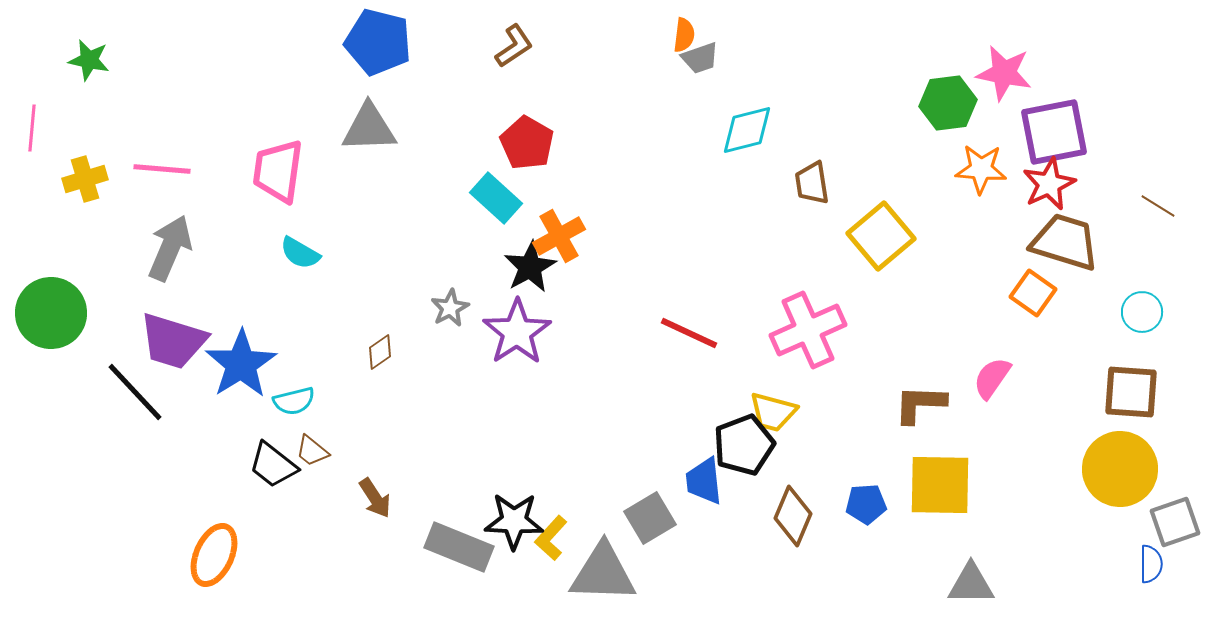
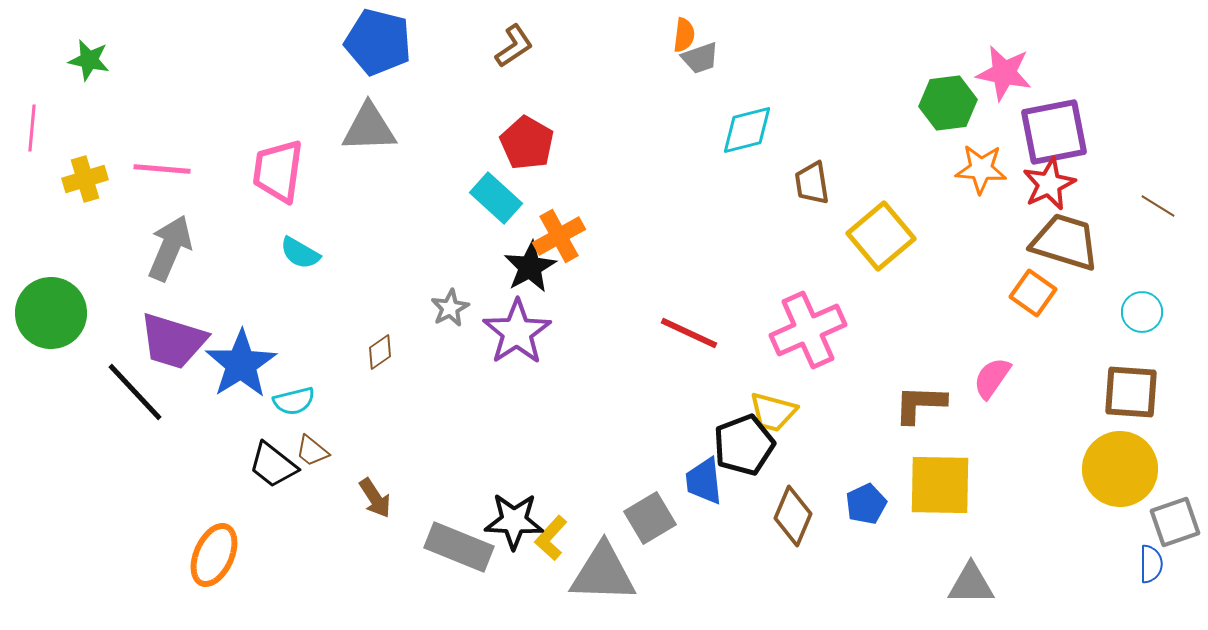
blue pentagon at (866, 504): rotated 21 degrees counterclockwise
